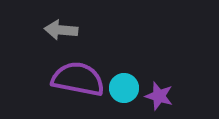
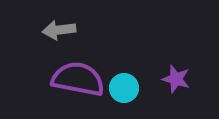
gray arrow: moved 2 px left; rotated 12 degrees counterclockwise
purple star: moved 17 px right, 17 px up
